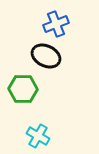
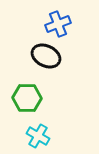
blue cross: moved 2 px right
green hexagon: moved 4 px right, 9 px down
